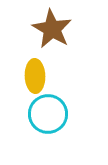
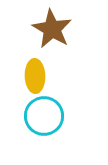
cyan circle: moved 4 px left, 2 px down
